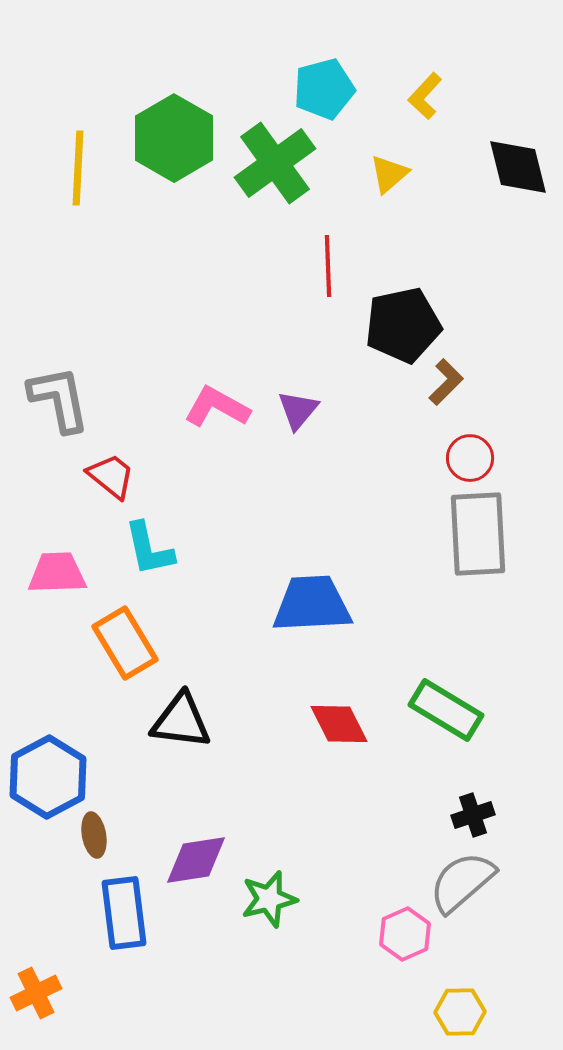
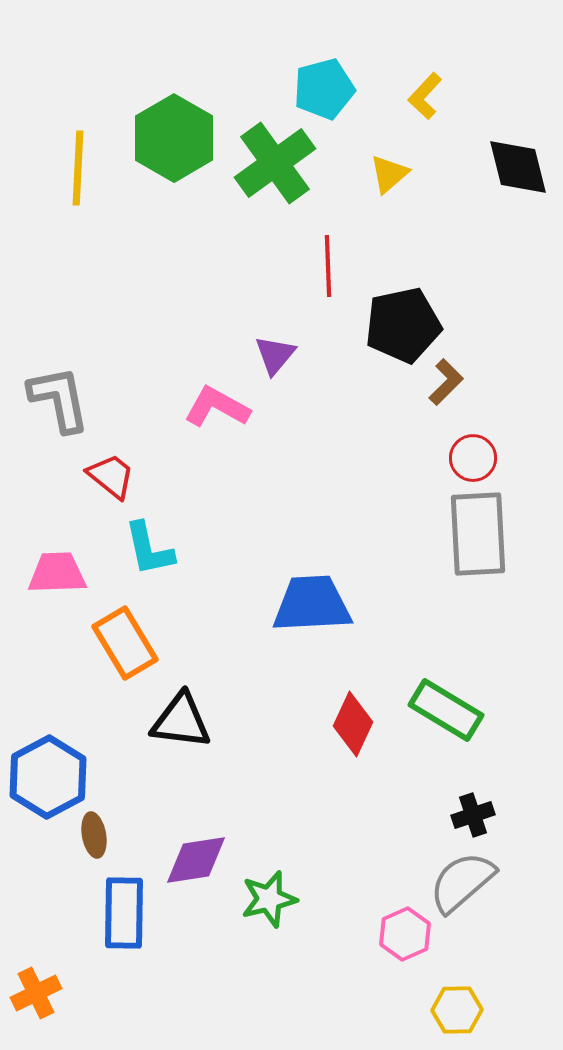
purple triangle: moved 23 px left, 55 px up
red circle: moved 3 px right
red diamond: moved 14 px right; rotated 52 degrees clockwise
blue rectangle: rotated 8 degrees clockwise
yellow hexagon: moved 3 px left, 2 px up
